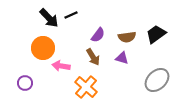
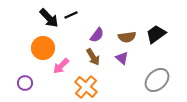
purple semicircle: moved 1 px left
purple triangle: rotated 24 degrees clockwise
pink arrow: rotated 54 degrees counterclockwise
